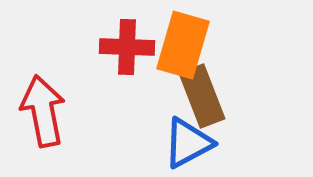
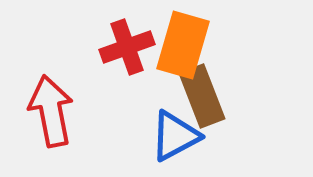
red cross: rotated 22 degrees counterclockwise
red arrow: moved 8 px right
blue triangle: moved 13 px left, 7 px up
